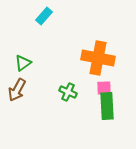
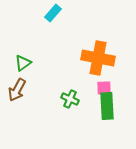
cyan rectangle: moved 9 px right, 3 px up
green cross: moved 2 px right, 7 px down
